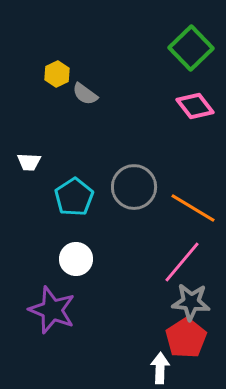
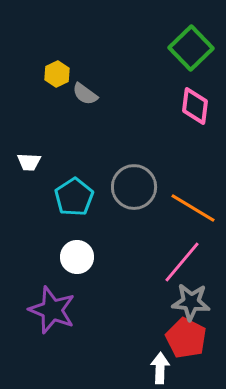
pink diamond: rotated 45 degrees clockwise
white circle: moved 1 px right, 2 px up
red pentagon: rotated 12 degrees counterclockwise
